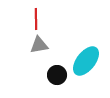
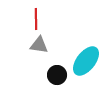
gray triangle: rotated 18 degrees clockwise
